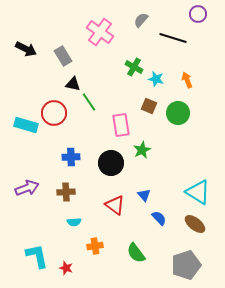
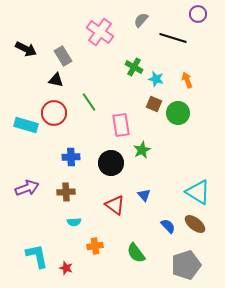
black triangle: moved 17 px left, 4 px up
brown square: moved 5 px right, 2 px up
blue semicircle: moved 9 px right, 8 px down
